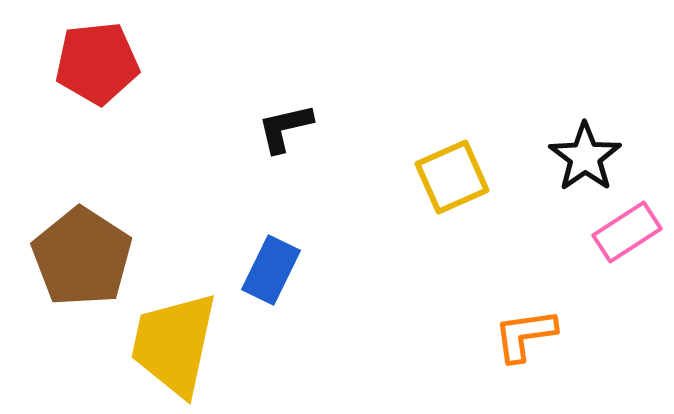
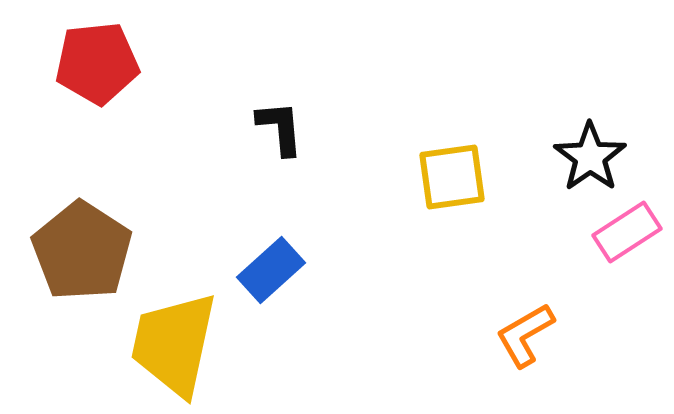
black L-shape: moved 5 px left; rotated 98 degrees clockwise
black star: moved 5 px right
yellow square: rotated 16 degrees clockwise
brown pentagon: moved 6 px up
blue rectangle: rotated 22 degrees clockwise
orange L-shape: rotated 22 degrees counterclockwise
